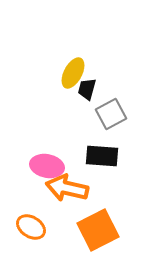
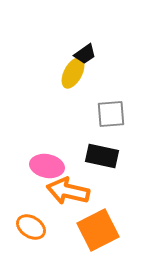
black trapezoid: moved 2 px left, 35 px up; rotated 140 degrees counterclockwise
gray square: rotated 24 degrees clockwise
black rectangle: rotated 8 degrees clockwise
orange arrow: moved 1 px right, 3 px down
